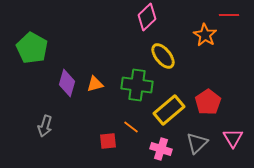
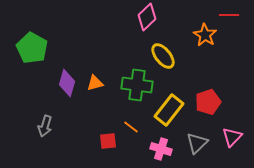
orange triangle: moved 1 px up
red pentagon: rotated 15 degrees clockwise
yellow rectangle: rotated 12 degrees counterclockwise
pink triangle: moved 1 px left, 1 px up; rotated 15 degrees clockwise
